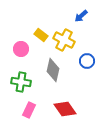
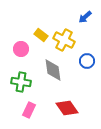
blue arrow: moved 4 px right, 1 px down
gray diamond: rotated 20 degrees counterclockwise
red diamond: moved 2 px right, 1 px up
